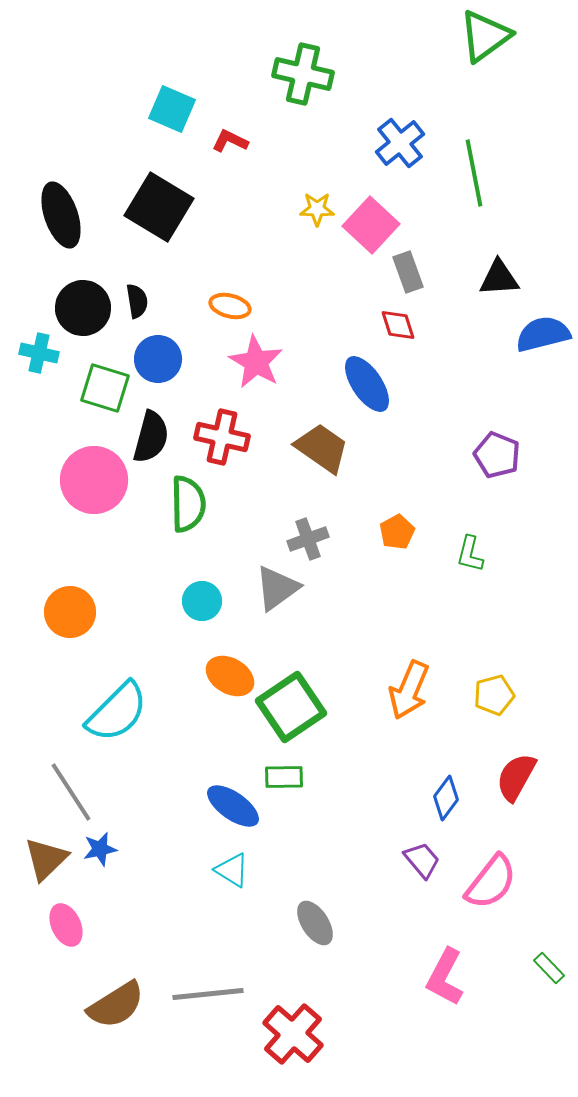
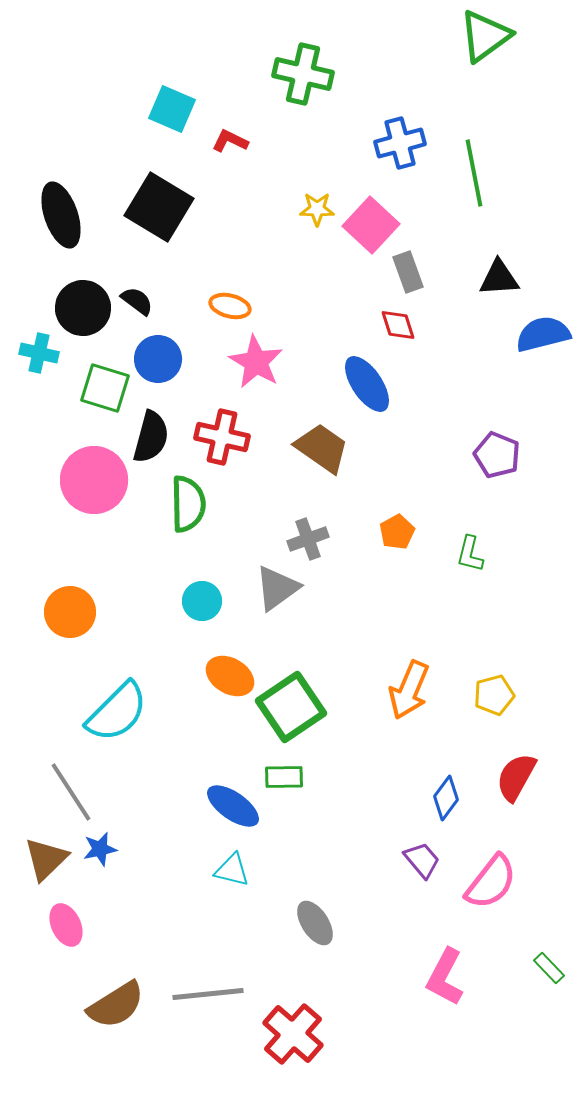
blue cross at (400, 143): rotated 24 degrees clockwise
black semicircle at (137, 301): rotated 44 degrees counterclockwise
cyan triangle at (232, 870): rotated 18 degrees counterclockwise
